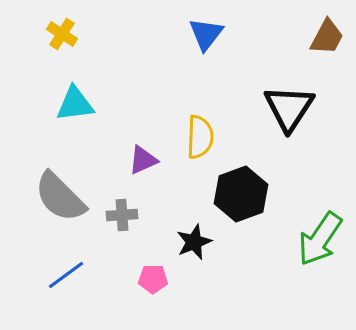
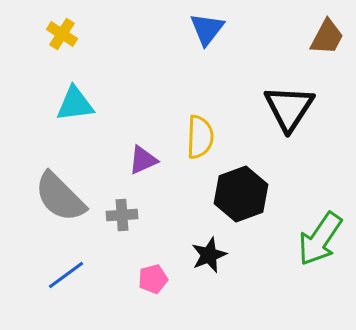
blue triangle: moved 1 px right, 5 px up
black star: moved 15 px right, 13 px down
pink pentagon: rotated 16 degrees counterclockwise
